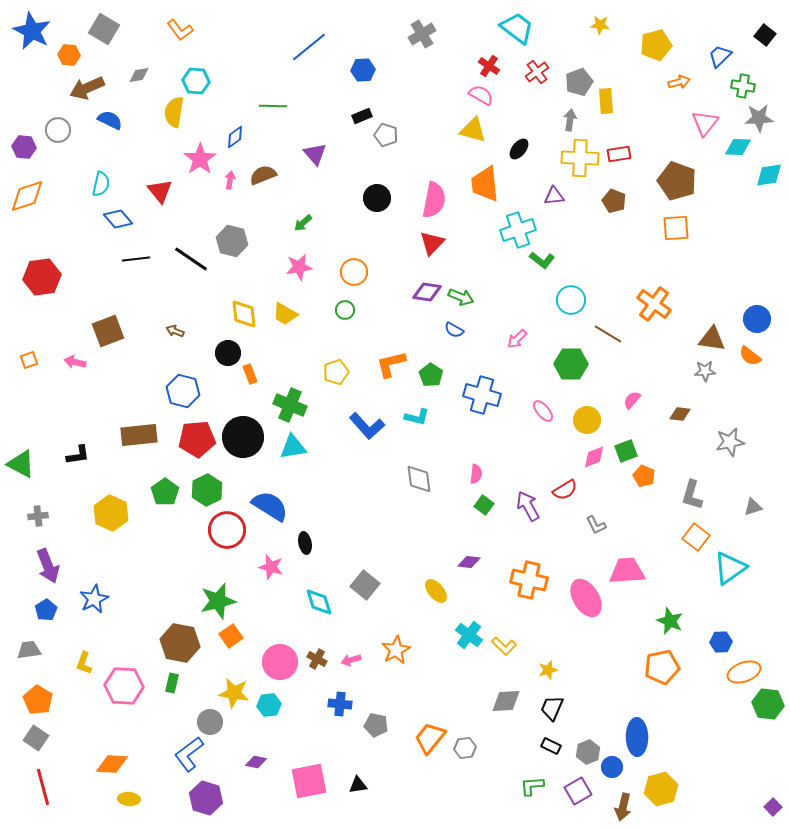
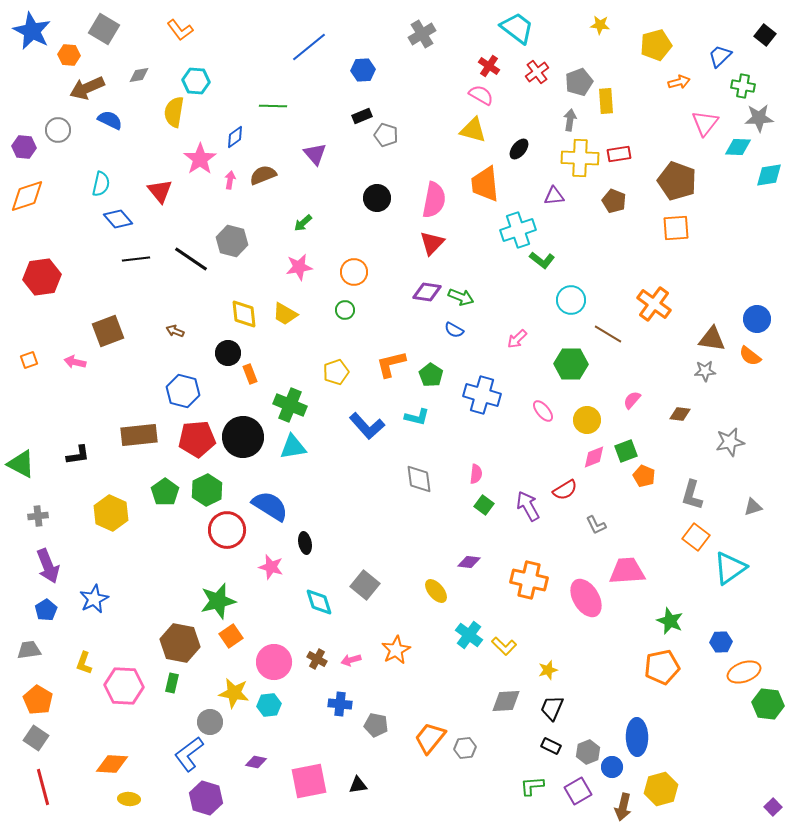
pink circle at (280, 662): moved 6 px left
